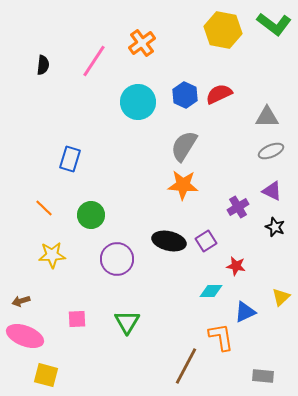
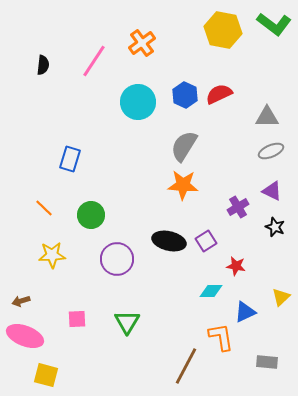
gray rectangle: moved 4 px right, 14 px up
